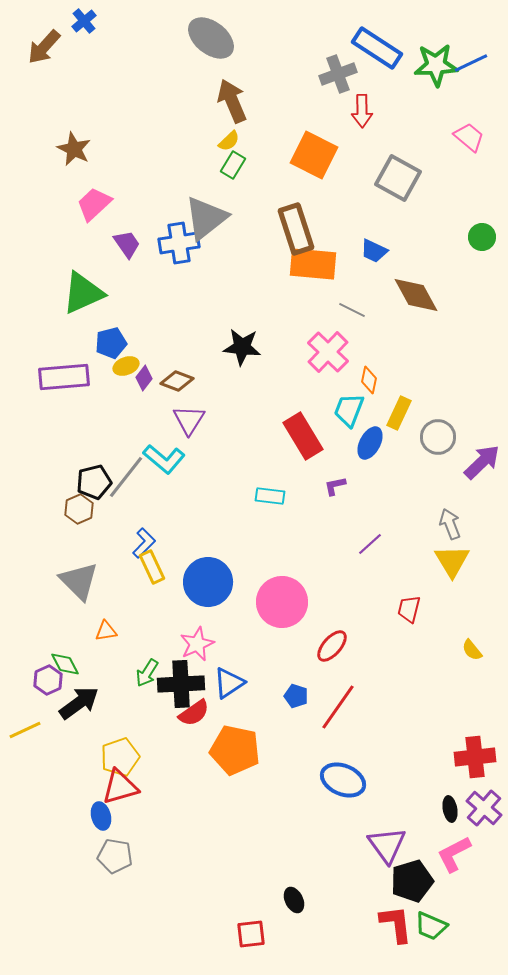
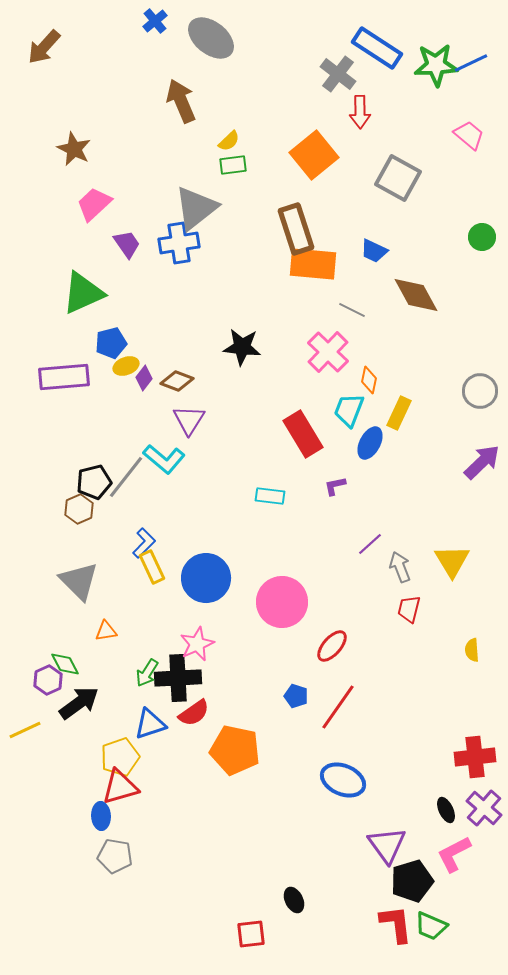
blue cross at (84, 21): moved 71 px right
gray cross at (338, 74): rotated 33 degrees counterclockwise
brown arrow at (232, 101): moved 51 px left
red arrow at (362, 111): moved 2 px left, 1 px down
pink trapezoid at (469, 137): moved 2 px up
orange square at (314, 155): rotated 24 degrees clockwise
green rectangle at (233, 165): rotated 52 degrees clockwise
gray triangle at (206, 218): moved 10 px left, 10 px up
red rectangle at (303, 436): moved 2 px up
gray circle at (438, 437): moved 42 px right, 46 px up
gray arrow at (450, 524): moved 50 px left, 43 px down
blue circle at (208, 582): moved 2 px left, 4 px up
yellow semicircle at (472, 650): rotated 35 degrees clockwise
blue triangle at (229, 683): moved 79 px left, 41 px down; rotated 16 degrees clockwise
black cross at (181, 684): moved 3 px left, 6 px up
black ellipse at (450, 809): moved 4 px left, 1 px down; rotated 15 degrees counterclockwise
blue ellipse at (101, 816): rotated 12 degrees clockwise
